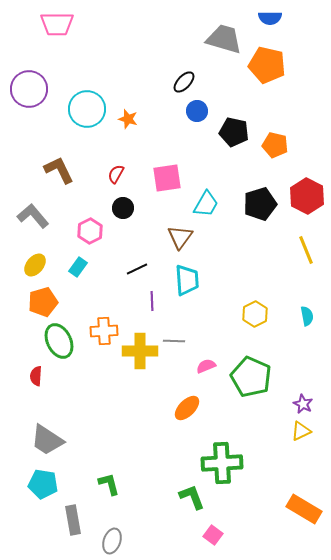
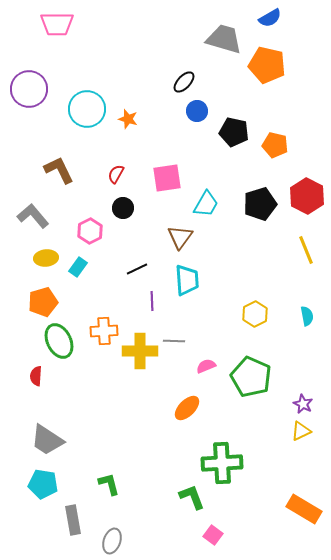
blue semicircle at (270, 18): rotated 30 degrees counterclockwise
yellow ellipse at (35, 265): moved 11 px right, 7 px up; rotated 45 degrees clockwise
